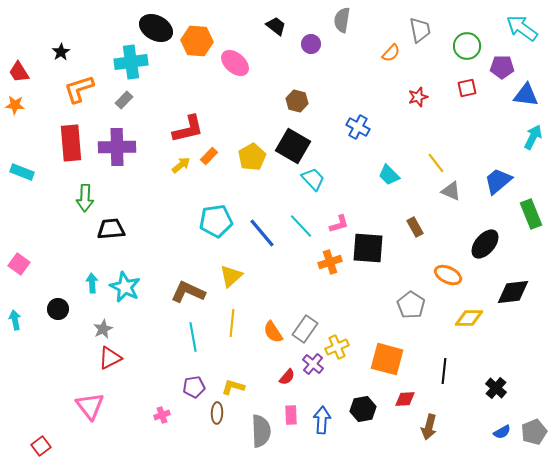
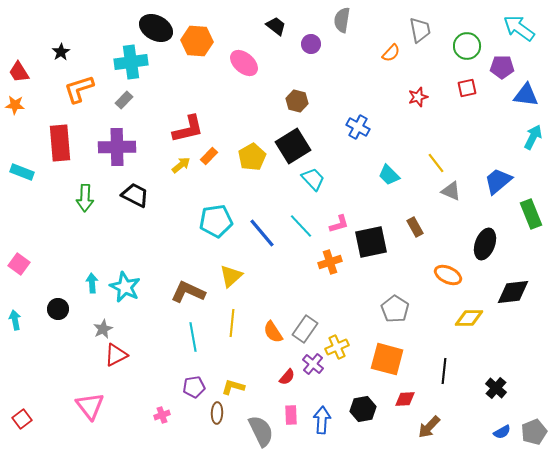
cyan arrow at (522, 28): moved 3 px left
pink ellipse at (235, 63): moved 9 px right
red rectangle at (71, 143): moved 11 px left
black square at (293, 146): rotated 28 degrees clockwise
black trapezoid at (111, 229): moved 24 px right, 34 px up; rotated 32 degrees clockwise
black ellipse at (485, 244): rotated 20 degrees counterclockwise
black square at (368, 248): moved 3 px right, 6 px up; rotated 16 degrees counterclockwise
gray pentagon at (411, 305): moved 16 px left, 4 px down
red triangle at (110, 358): moved 6 px right, 3 px up
brown arrow at (429, 427): rotated 30 degrees clockwise
gray semicircle at (261, 431): rotated 24 degrees counterclockwise
red square at (41, 446): moved 19 px left, 27 px up
